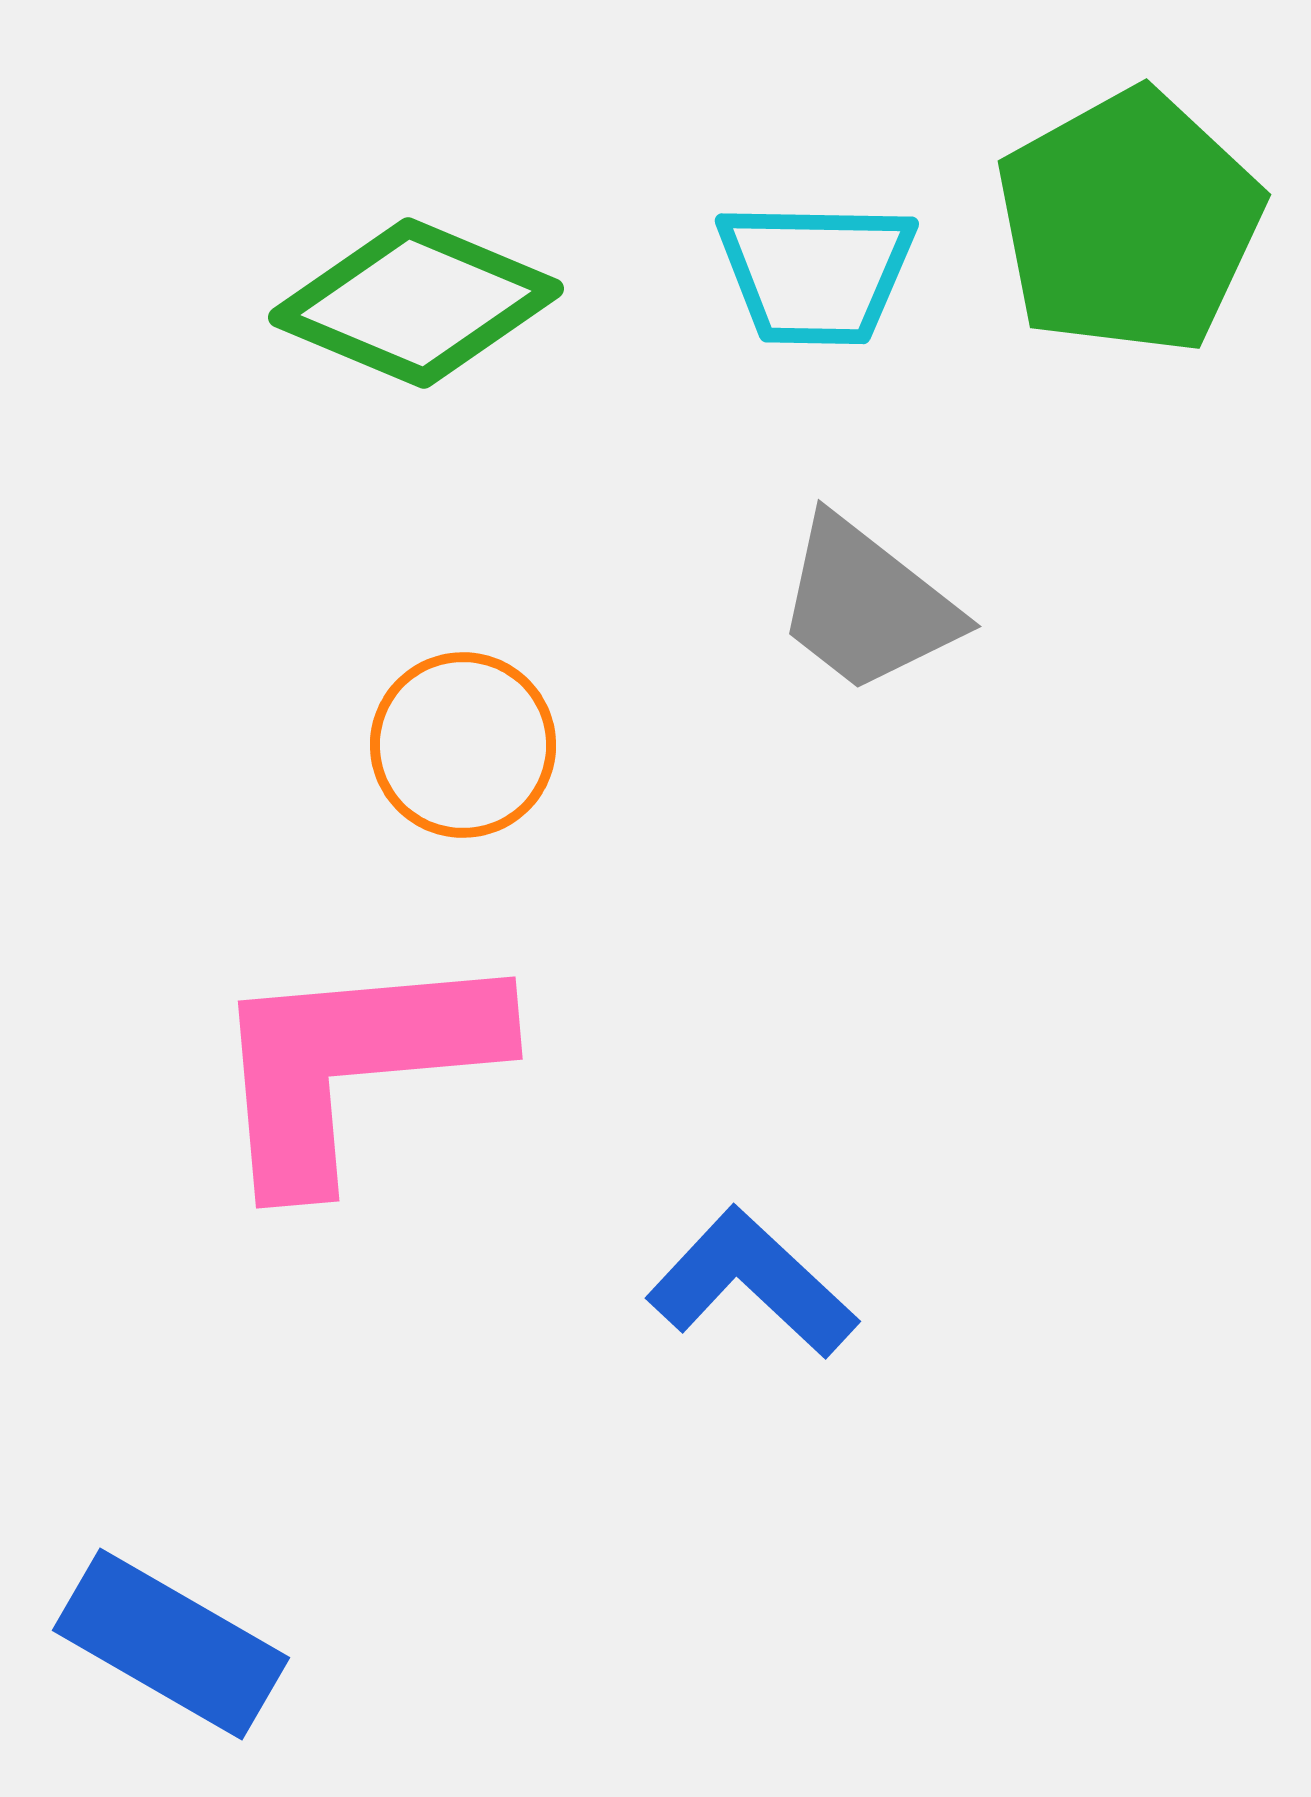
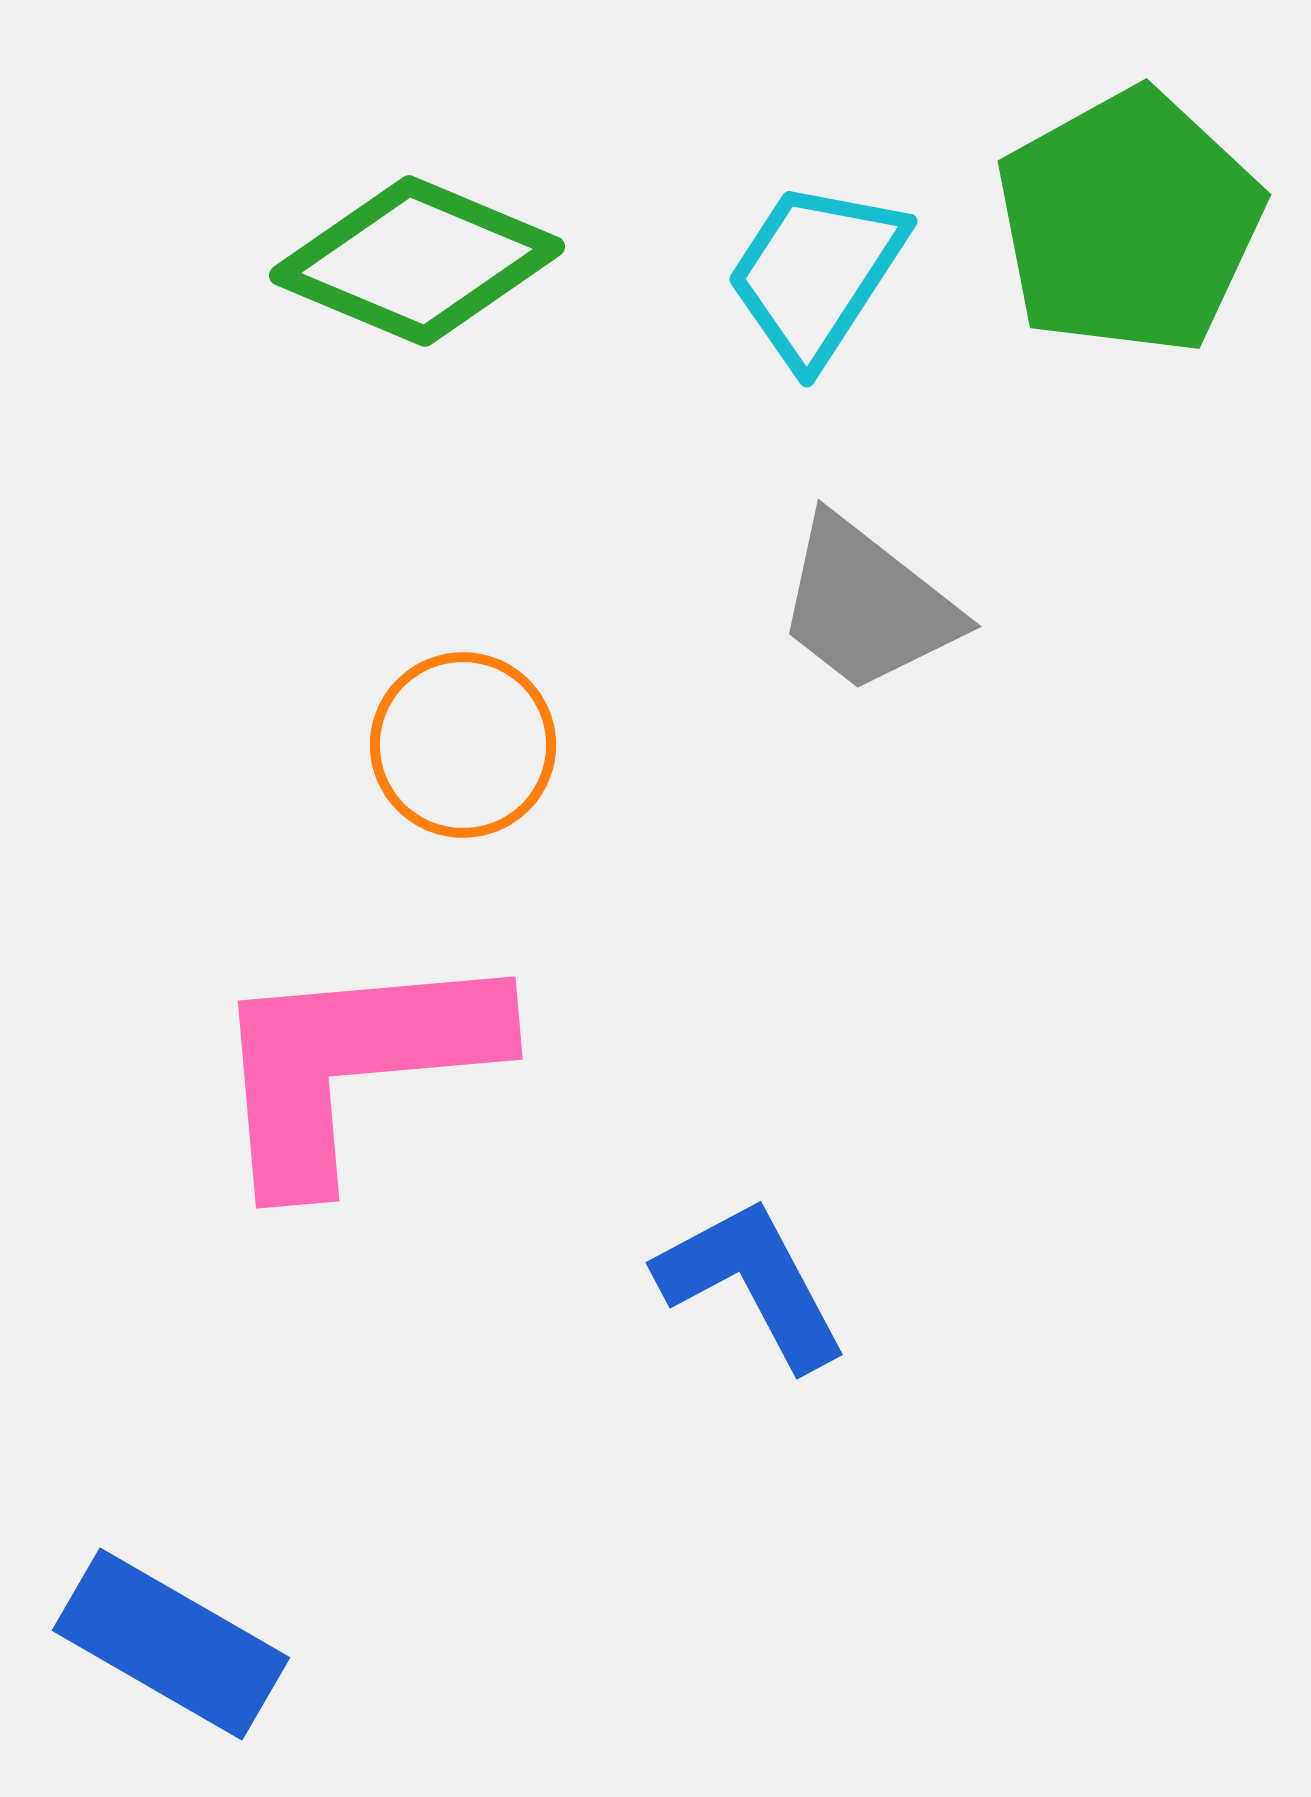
cyan trapezoid: rotated 122 degrees clockwise
green diamond: moved 1 px right, 42 px up
blue L-shape: rotated 19 degrees clockwise
